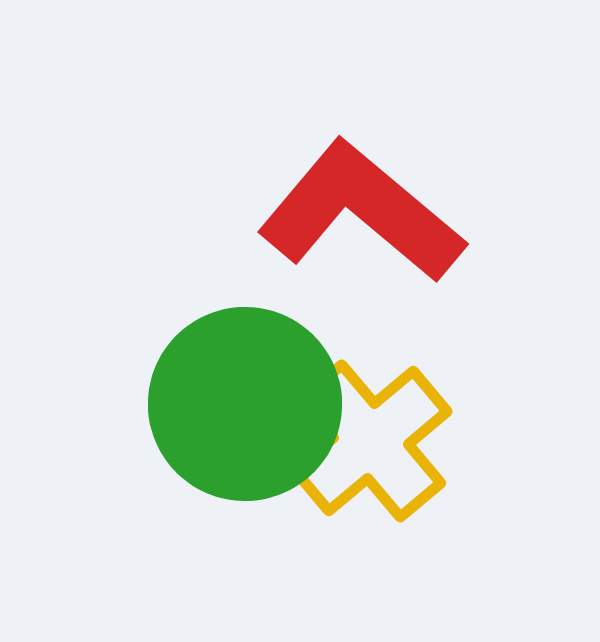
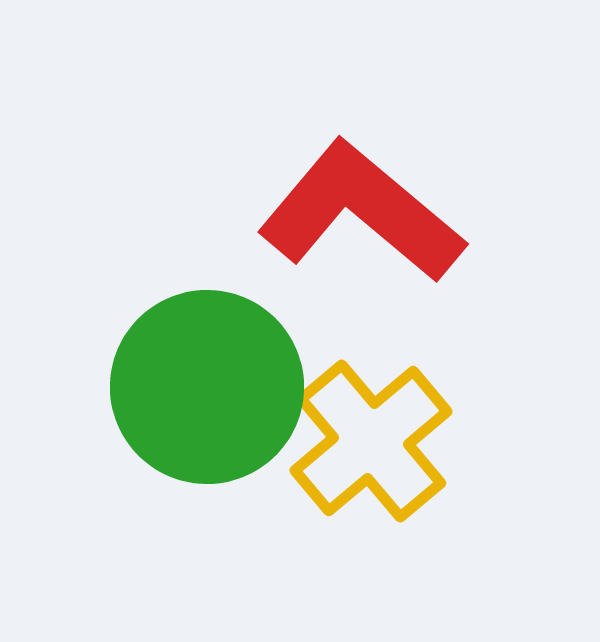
green circle: moved 38 px left, 17 px up
